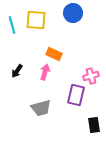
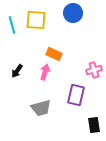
pink cross: moved 3 px right, 6 px up
